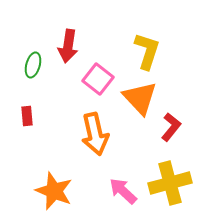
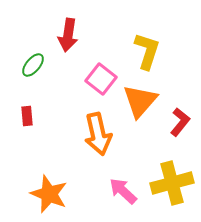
red arrow: moved 11 px up
green ellipse: rotated 25 degrees clockwise
pink square: moved 3 px right
orange triangle: moved 3 px down; rotated 24 degrees clockwise
red L-shape: moved 9 px right, 5 px up
orange arrow: moved 3 px right
yellow cross: moved 2 px right
orange star: moved 5 px left, 3 px down
